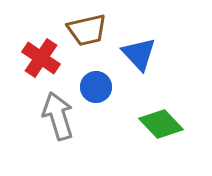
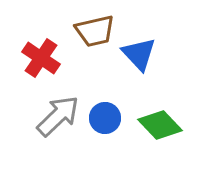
brown trapezoid: moved 8 px right, 1 px down
blue circle: moved 9 px right, 31 px down
gray arrow: rotated 63 degrees clockwise
green diamond: moved 1 px left, 1 px down
